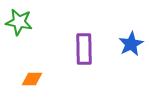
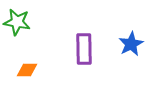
green star: moved 2 px left
orange diamond: moved 5 px left, 9 px up
